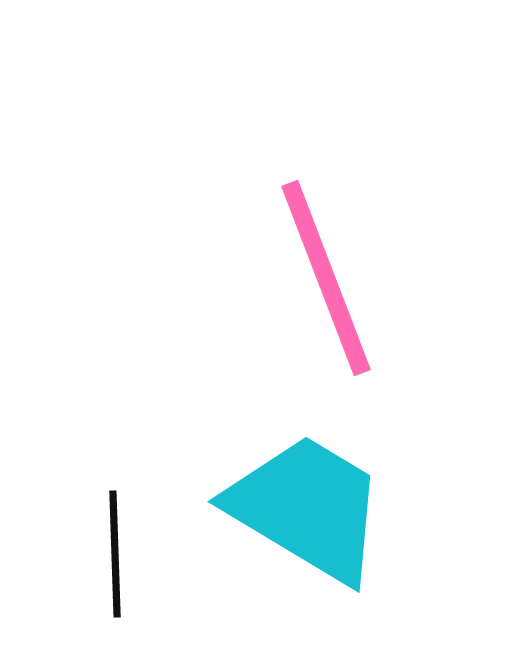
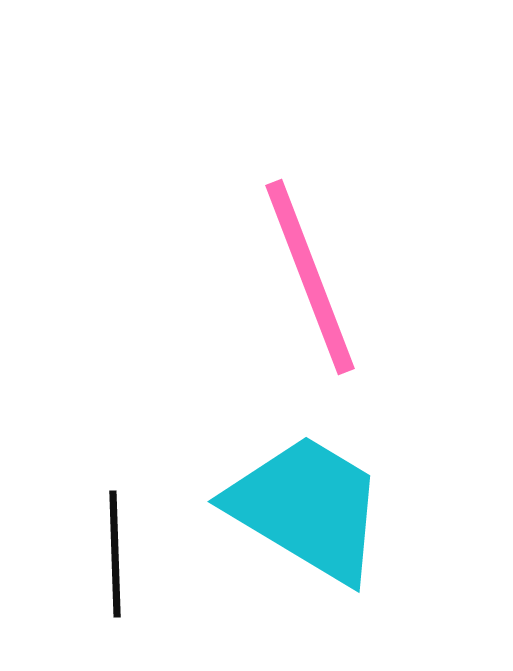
pink line: moved 16 px left, 1 px up
